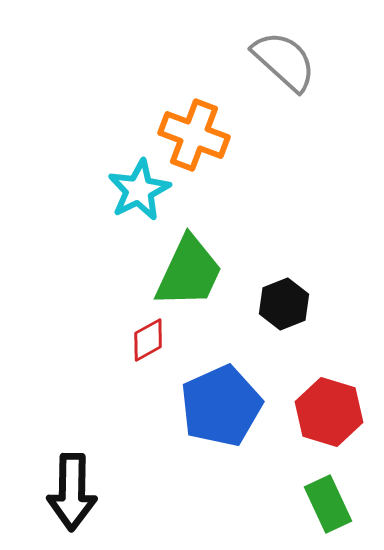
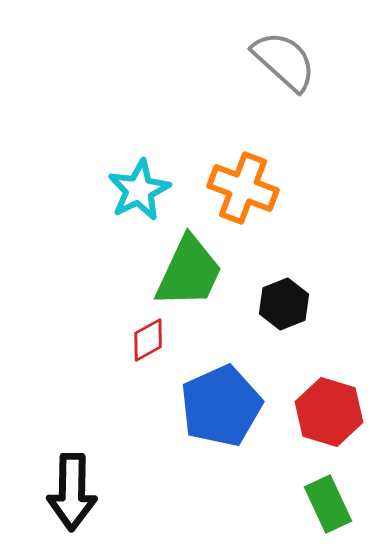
orange cross: moved 49 px right, 53 px down
